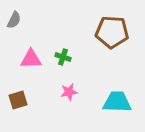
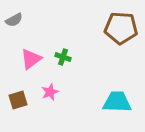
gray semicircle: rotated 36 degrees clockwise
brown pentagon: moved 9 px right, 4 px up
pink triangle: rotated 35 degrees counterclockwise
pink star: moved 19 px left; rotated 12 degrees counterclockwise
